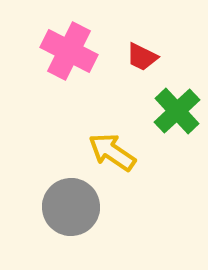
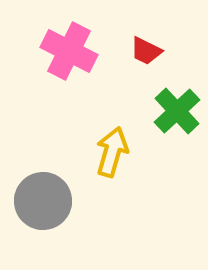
red trapezoid: moved 4 px right, 6 px up
yellow arrow: rotated 72 degrees clockwise
gray circle: moved 28 px left, 6 px up
